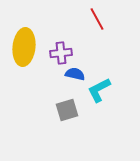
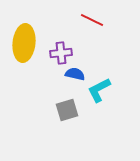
red line: moved 5 px left, 1 px down; rotated 35 degrees counterclockwise
yellow ellipse: moved 4 px up
